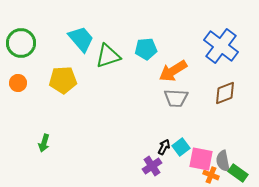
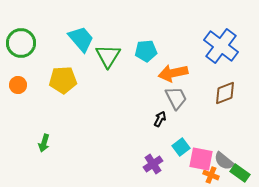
cyan pentagon: moved 2 px down
green triangle: rotated 40 degrees counterclockwise
orange arrow: moved 2 px down; rotated 20 degrees clockwise
orange circle: moved 2 px down
gray trapezoid: rotated 120 degrees counterclockwise
black arrow: moved 4 px left, 28 px up
gray semicircle: moved 1 px right; rotated 40 degrees counterclockwise
purple cross: moved 1 px right, 2 px up
green rectangle: moved 2 px right
